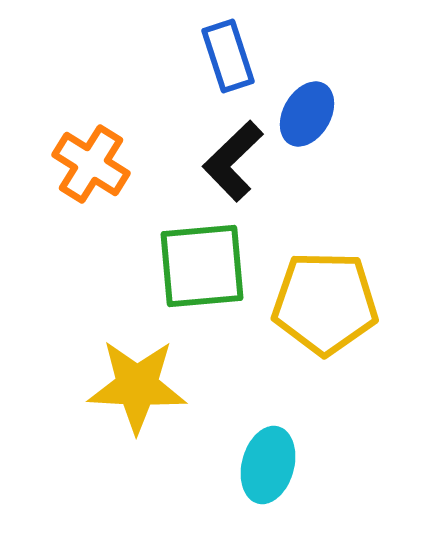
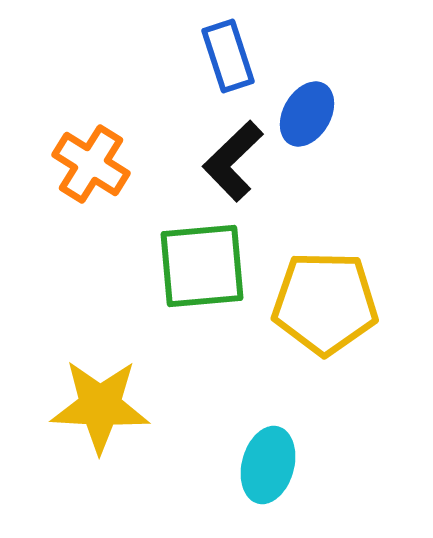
yellow star: moved 37 px left, 20 px down
